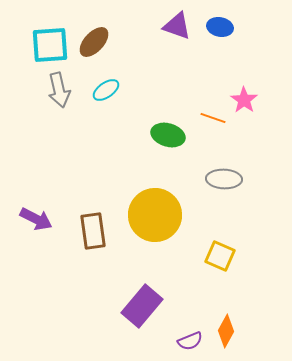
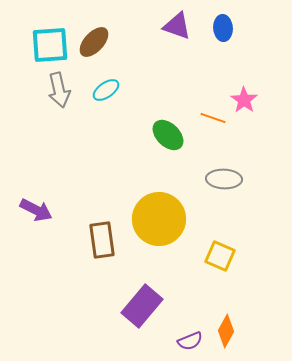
blue ellipse: moved 3 px right, 1 px down; rotated 75 degrees clockwise
green ellipse: rotated 28 degrees clockwise
yellow circle: moved 4 px right, 4 px down
purple arrow: moved 9 px up
brown rectangle: moved 9 px right, 9 px down
